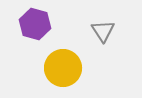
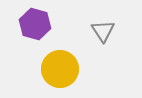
yellow circle: moved 3 px left, 1 px down
